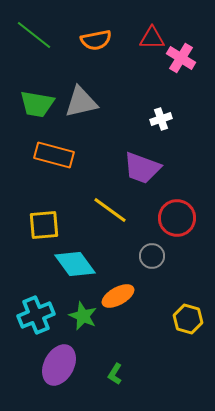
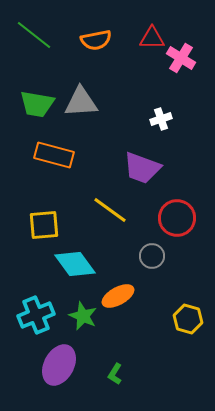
gray triangle: rotated 9 degrees clockwise
